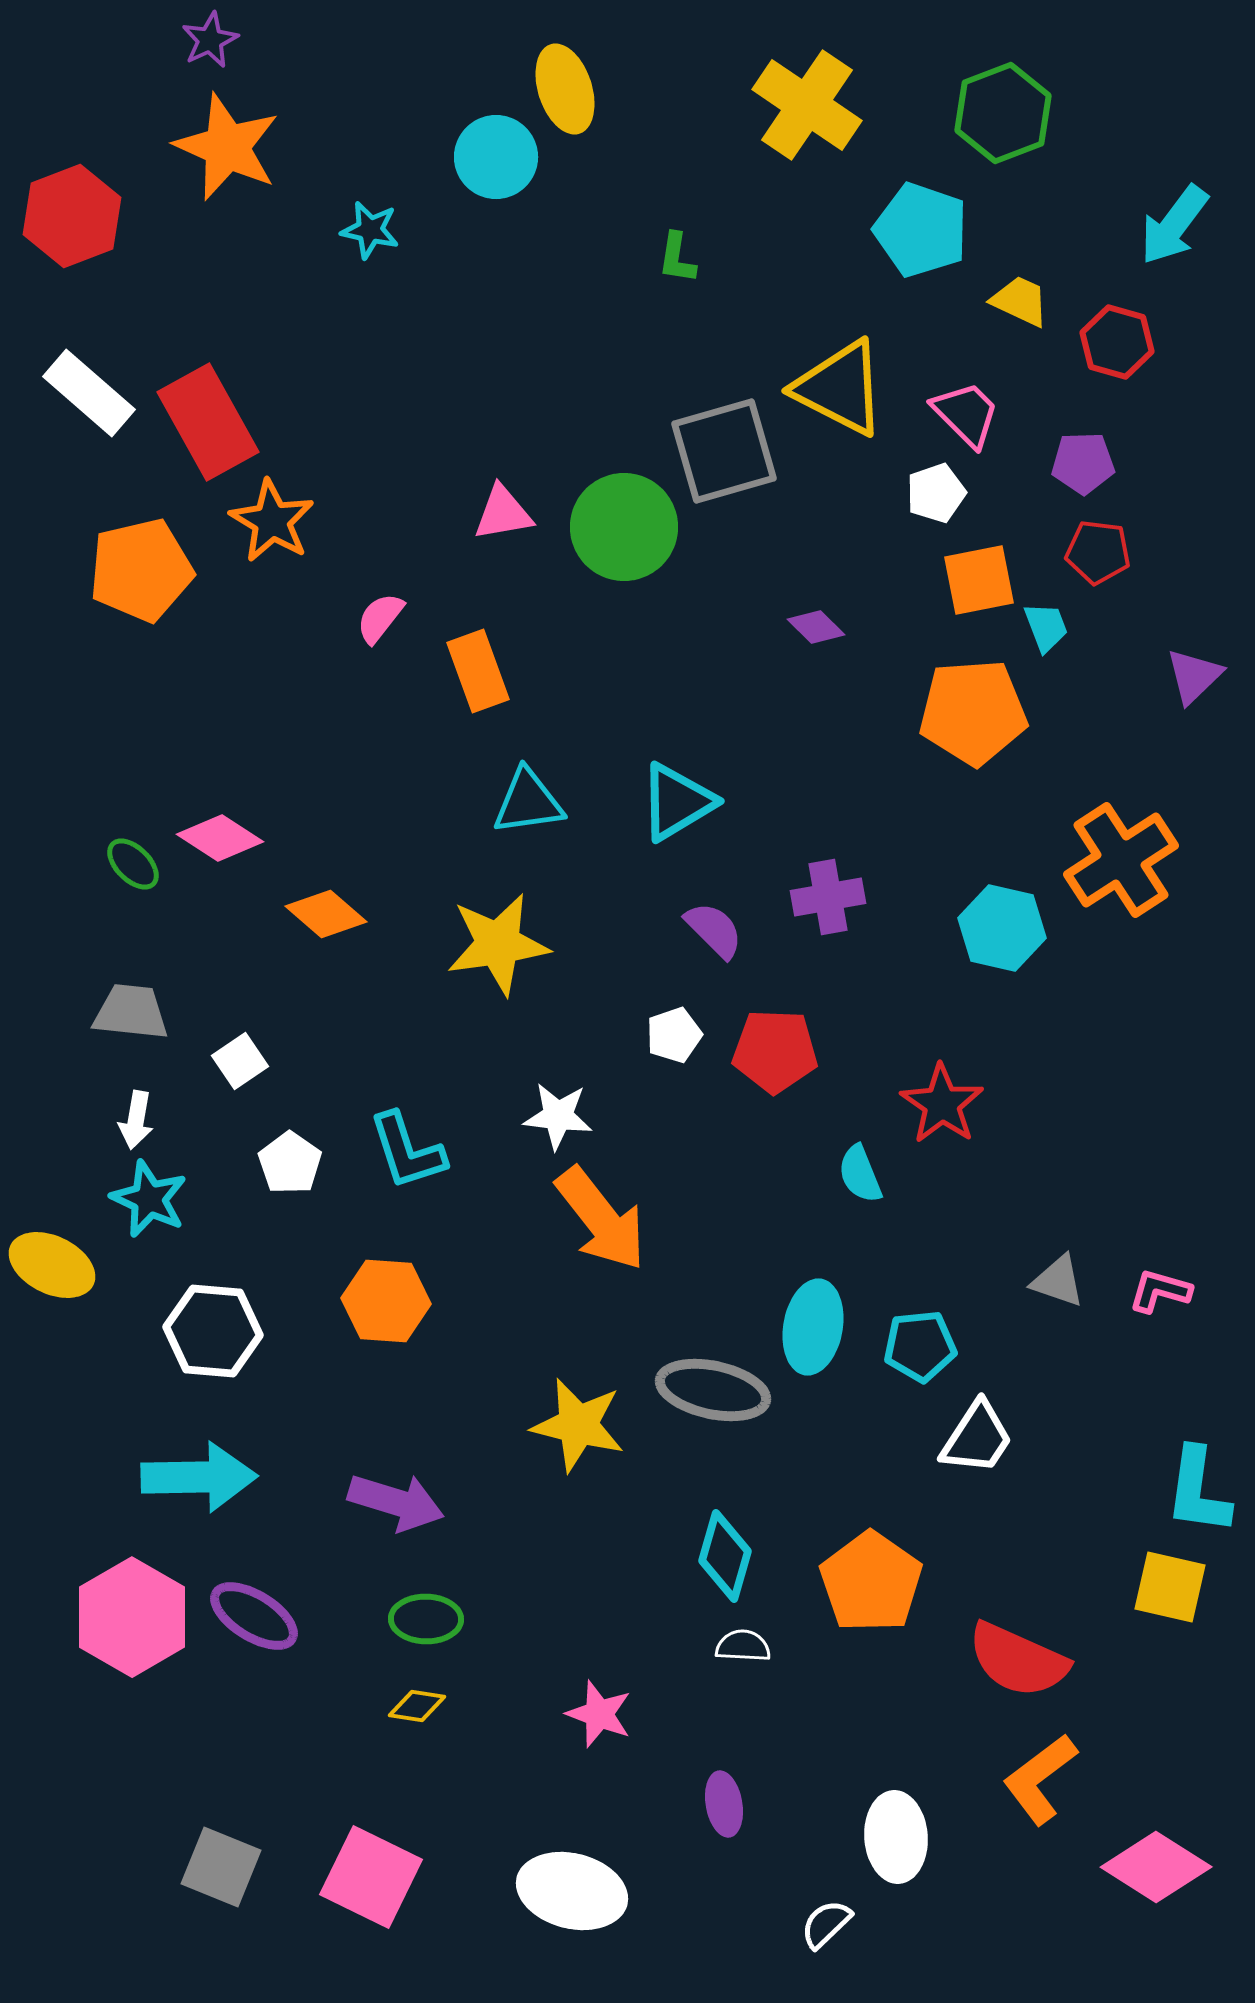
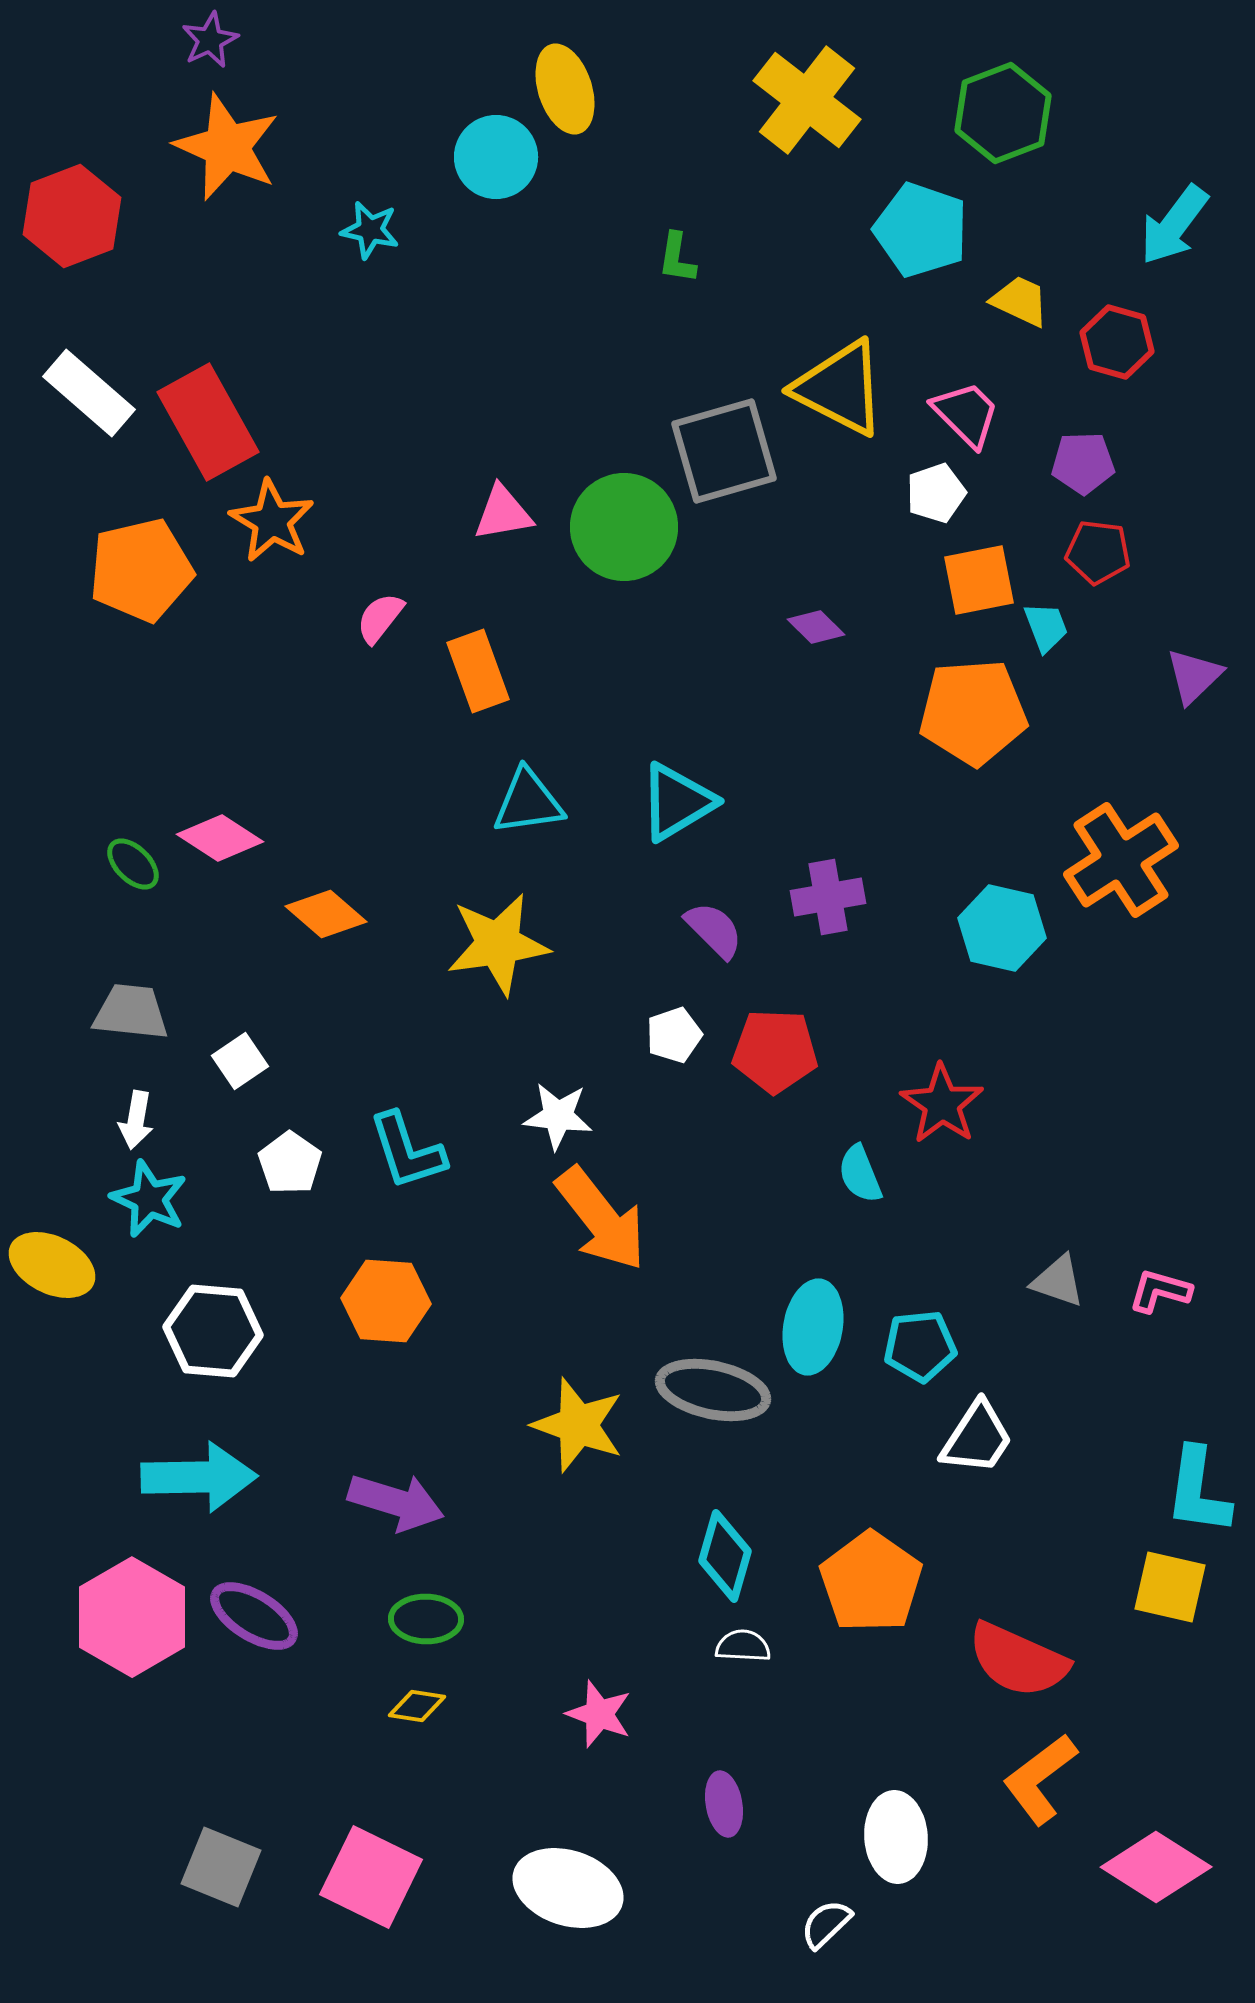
yellow cross at (807, 105): moved 5 px up; rotated 4 degrees clockwise
yellow star at (578, 1425): rotated 6 degrees clockwise
white ellipse at (572, 1891): moved 4 px left, 3 px up; rotated 4 degrees clockwise
